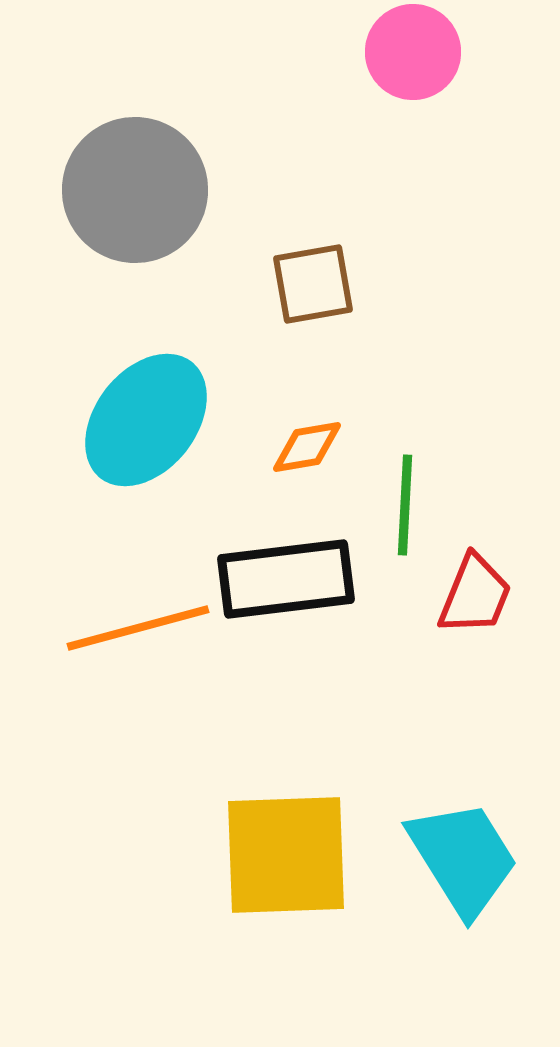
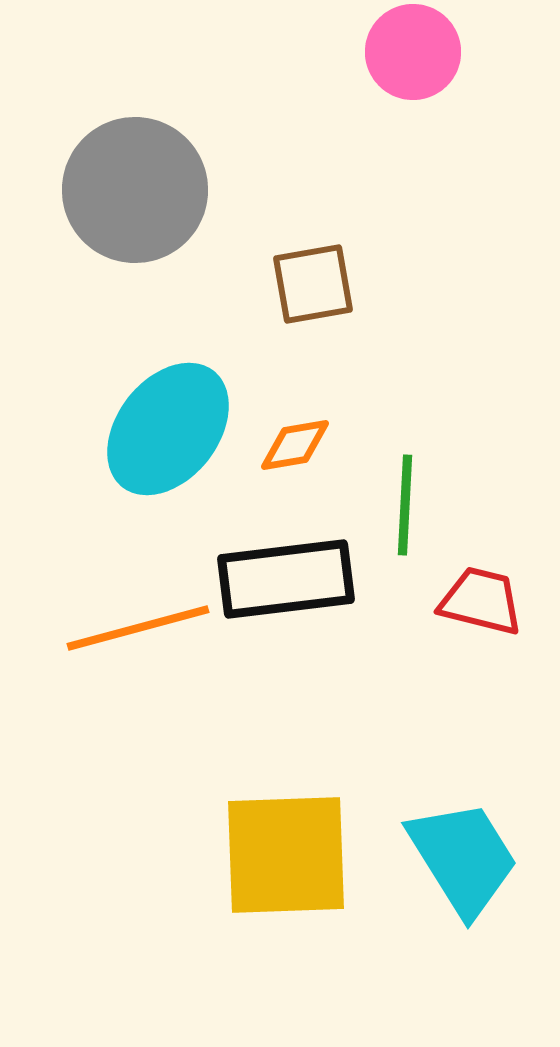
cyan ellipse: moved 22 px right, 9 px down
orange diamond: moved 12 px left, 2 px up
red trapezoid: moved 6 px right, 6 px down; rotated 98 degrees counterclockwise
